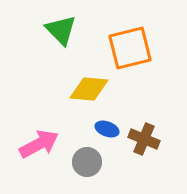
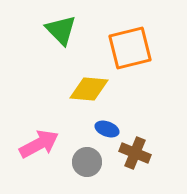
brown cross: moved 9 px left, 14 px down
